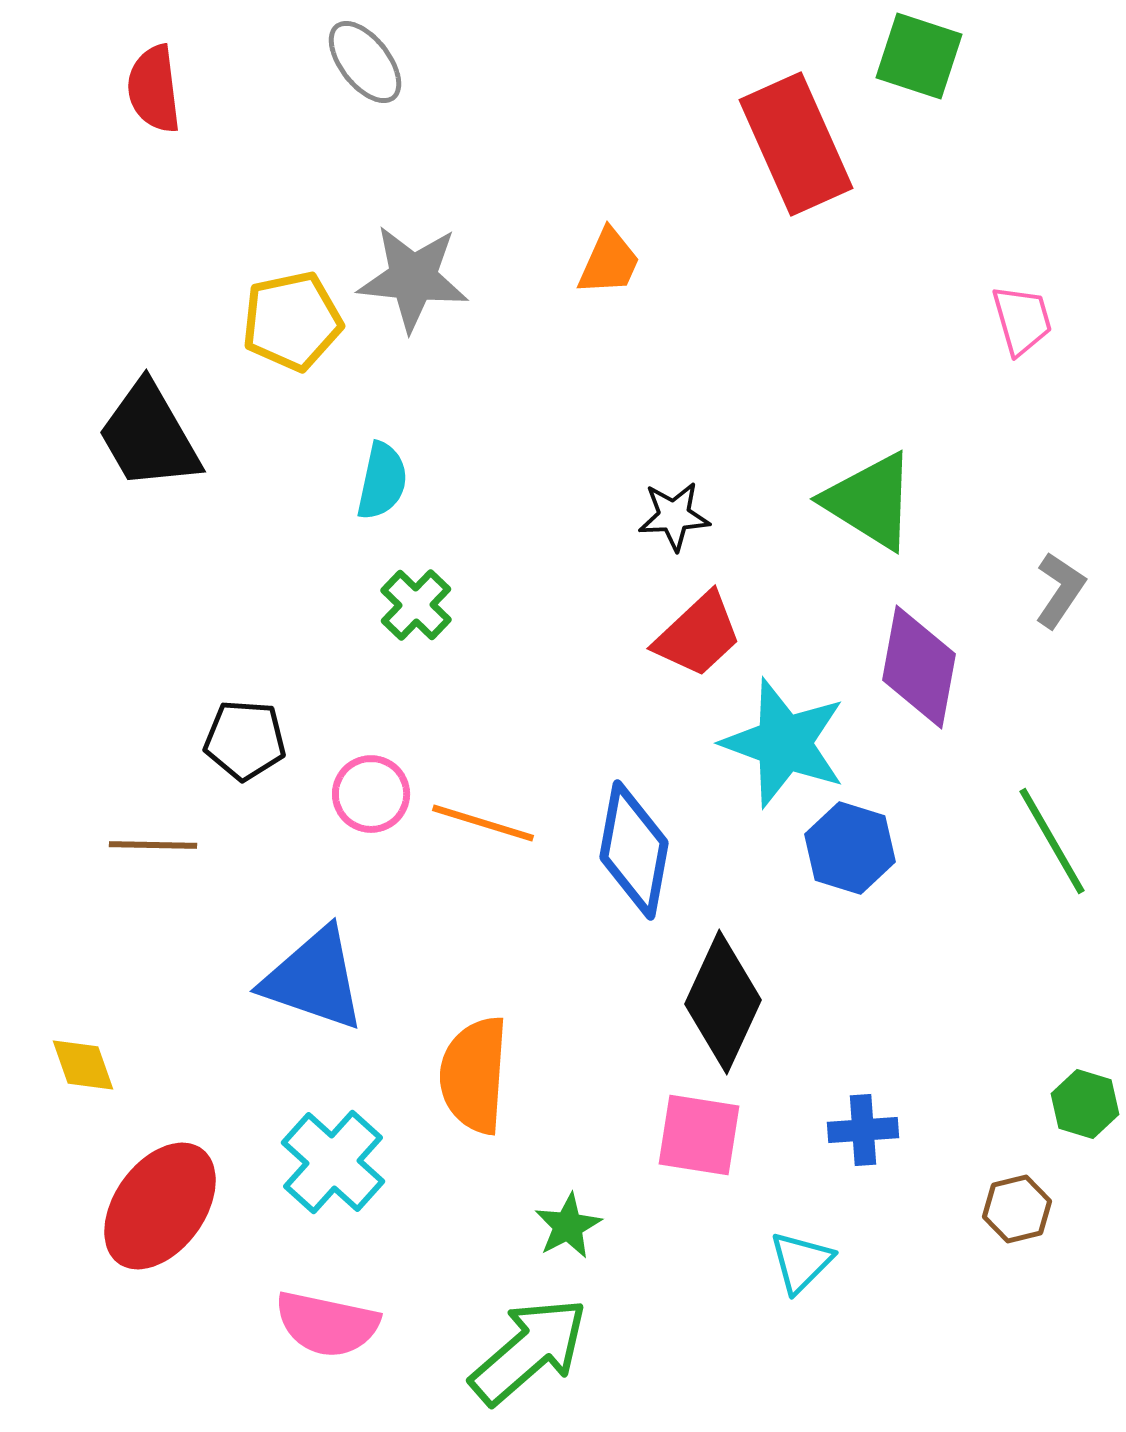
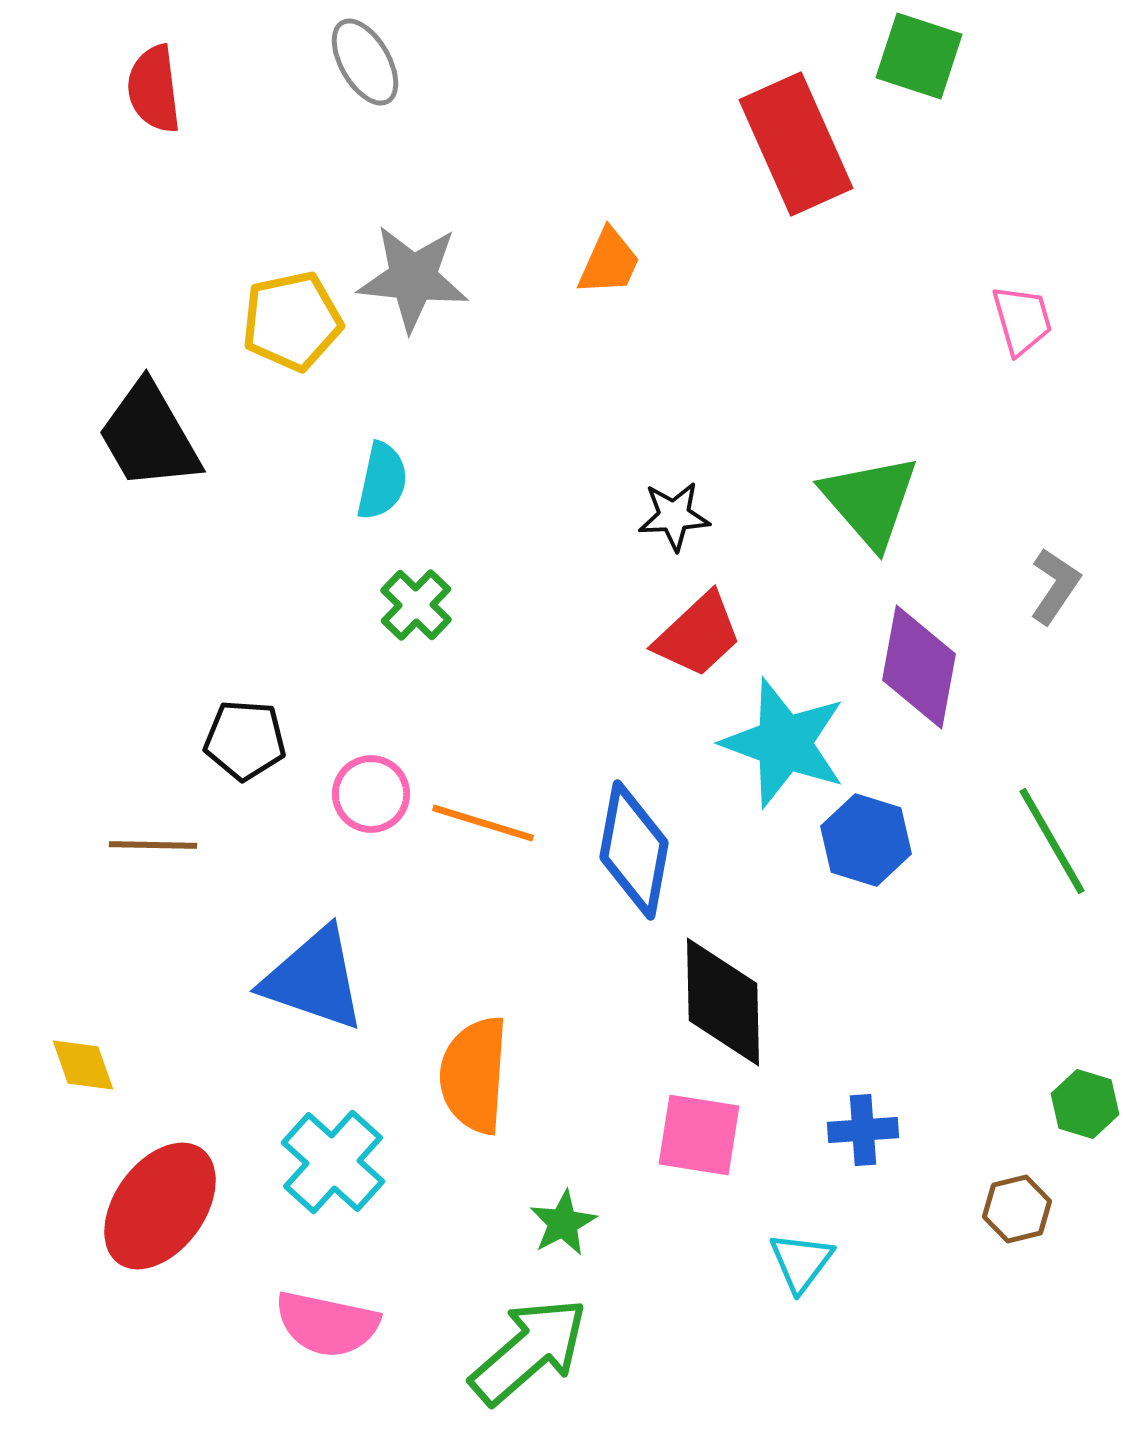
gray ellipse: rotated 8 degrees clockwise
green triangle: rotated 17 degrees clockwise
gray L-shape: moved 5 px left, 4 px up
blue hexagon: moved 16 px right, 8 px up
black diamond: rotated 26 degrees counterclockwise
green star: moved 5 px left, 3 px up
cyan triangle: rotated 8 degrees counterclockwise
